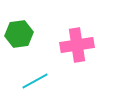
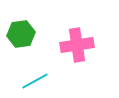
green hexagon: moved 2 px right
